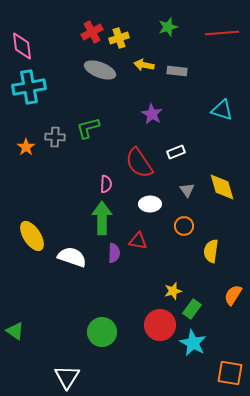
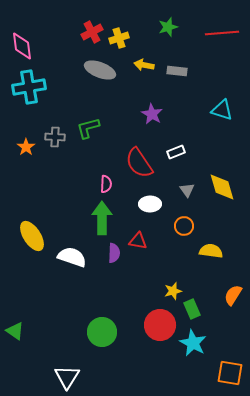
yellow semicircle: rotated 90 degrees clockwise
green rectangle: rotated 60 degrees counterclockwise
